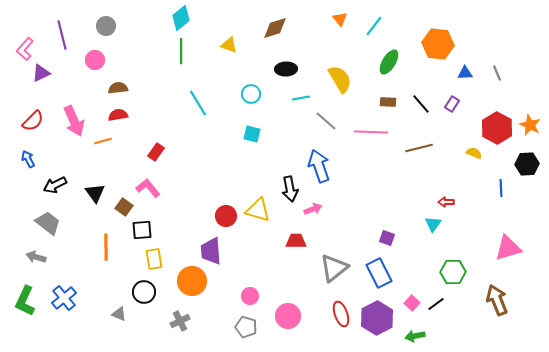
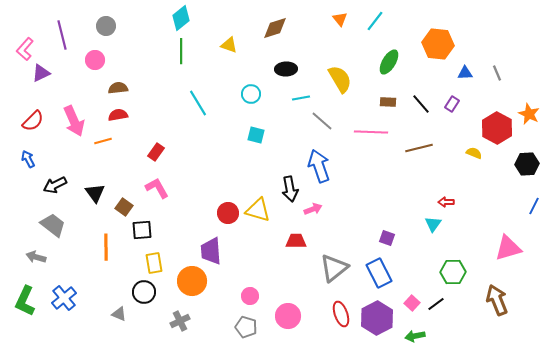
cyan line at (374, 26): moved 1 px right, 5 px up
gray line at (326, 121): moved 4 px left
orange star at (530, 125): moved 1 px left, 11 px up
cyan square at (252, 134): moved 4 px right, 1 px down
pink L-shape at (148, 188): moved 9 px right; rotated 10 degrees clockwise
blue line at (501, 188): moved 33 px right, 18 px down; rotated 30 degrees clockwise
red circle at (226, 216): moved 2 px right, 3 px up
gray trapezoid at (48, 223): moved 5 px right, 2 px down
yellow rectangle at (154, 259): moved 4 px down
